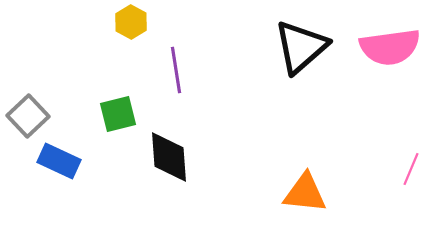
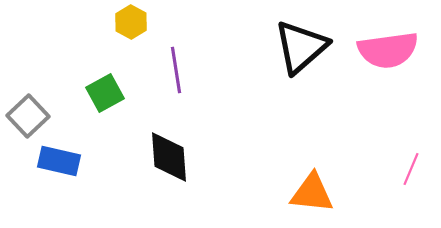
pink semicircle: moved 2 px left, 3 px down
green square: moved 13 px left, 21 px up; rotated 15 degrees counterclockwise
blue rectangle: rotated 12 degrees counterclockwise
orange triangle: moved 7 px right
